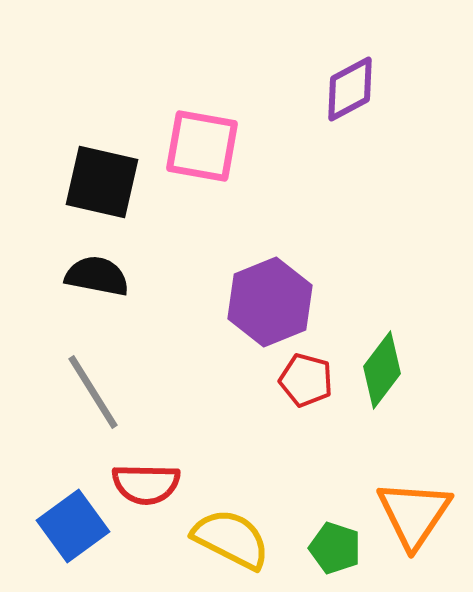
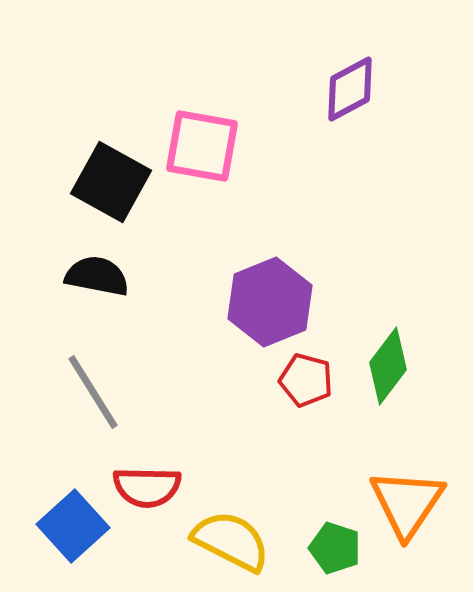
black square: moved 9 px right; rotated 16 degrees clockwise
green diamond: moved 6 px right, 4 px up
red semicircle: moved 1 px right, 3 px down
orange triangle: moved 7 px left, 11 px up
blue square: rotated 6 degrees counterclockwise
yellow semicircle: moved 2 px down
